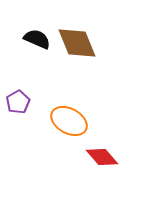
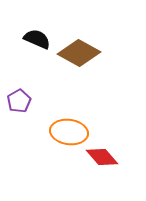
brown diamond: moved 2 px right, 10 px down; rotated 39 degrees counterclockwise
purple pentagon: moved 1 px right, 1 px up
orange ellipse: moved 11 px down; rotated 21 degrees counterclockwise
